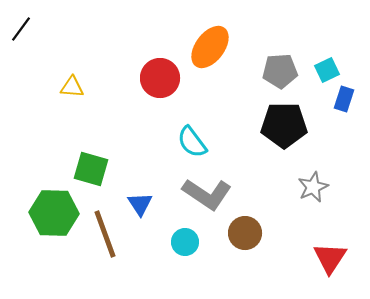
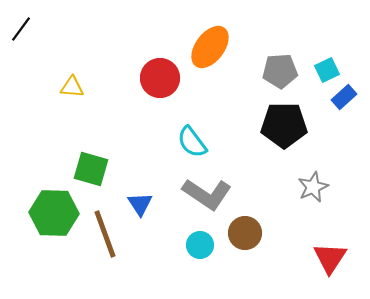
blue rectangle: moved 2 px up; rotated 30 degrees clockwise
cyan circle: moved 15 px right, 3 px down
